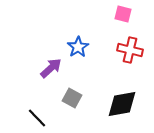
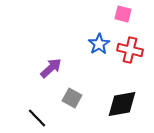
blue star: moved 21 px right, 3 px up
